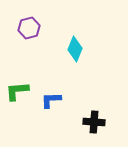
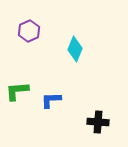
purple hexagon: moved 3 px down; rotated 10 degrees counterclockwise
black cross: moved 4 px right
